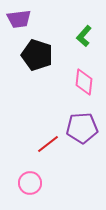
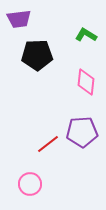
green L-shape: moved 2 px right, 1 px up; rotated 80 degrees clockwise
black pentagon: rotated 20 degrees counterclockwise
pink diamond: moved 2 px right
purple pentagon: moved 4 px down
pink circle: moved 1 px down
